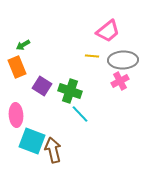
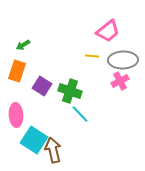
orange rectangle: moved 4 px down; rotated 40 degrees clockwise
cyan square: moved 2 px right, 1 px up; rotated 12 degrees clockwise
